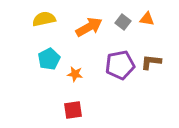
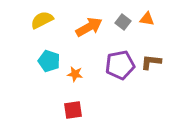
yellow semicircle: moved 2 px left, 1 px down; rotated 15 degrees counterclockwise
cyan pentagon: moved 2 px down; rotated 25 degrees counterclockwise
